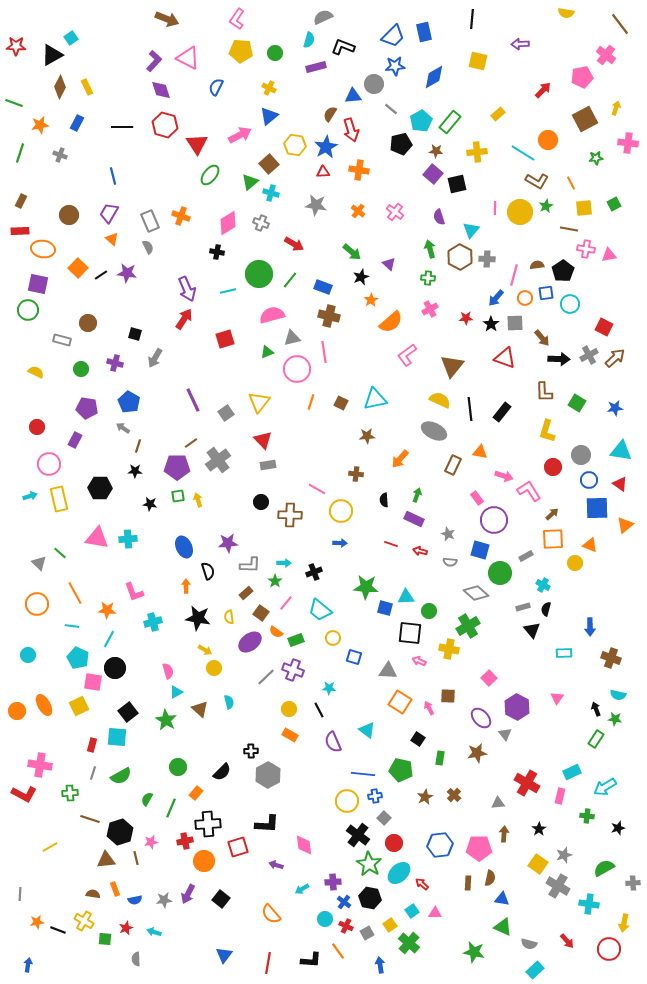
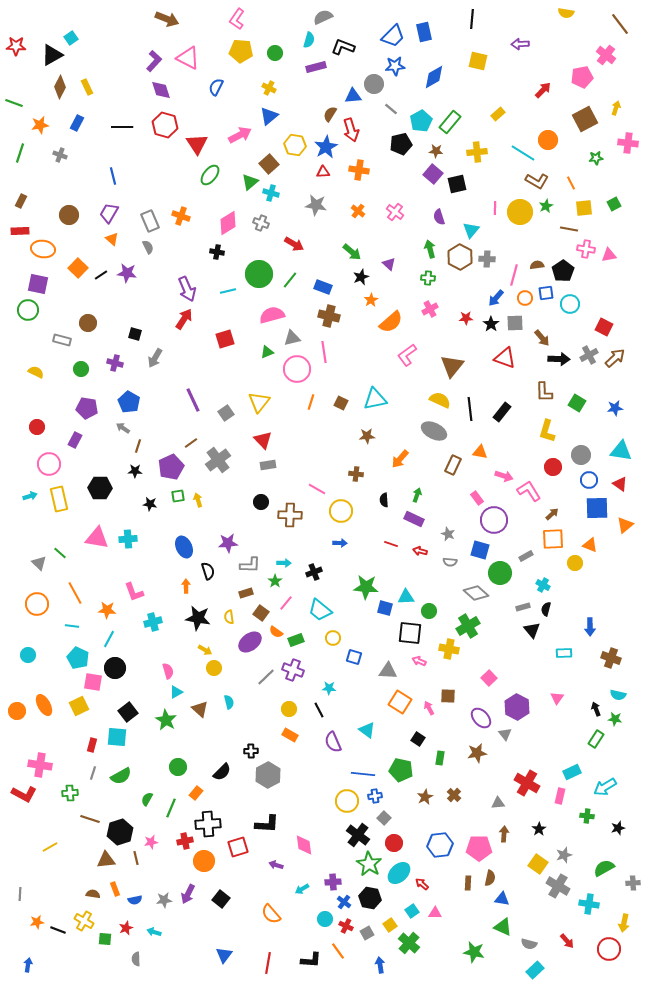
purple pentagon at (177, 467): moved 6 px left; rotated 25 degrees counterclockwise
brown rectangle at (246, 593): rotated 24 degrees clockwise
